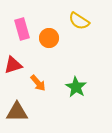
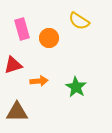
orange arrow: moved 1 px right, 2 px up; rotated 54 degrees counterclockwise
